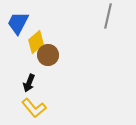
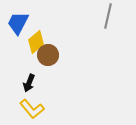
yellow L-shape: moved 2 px left, 1 px down
